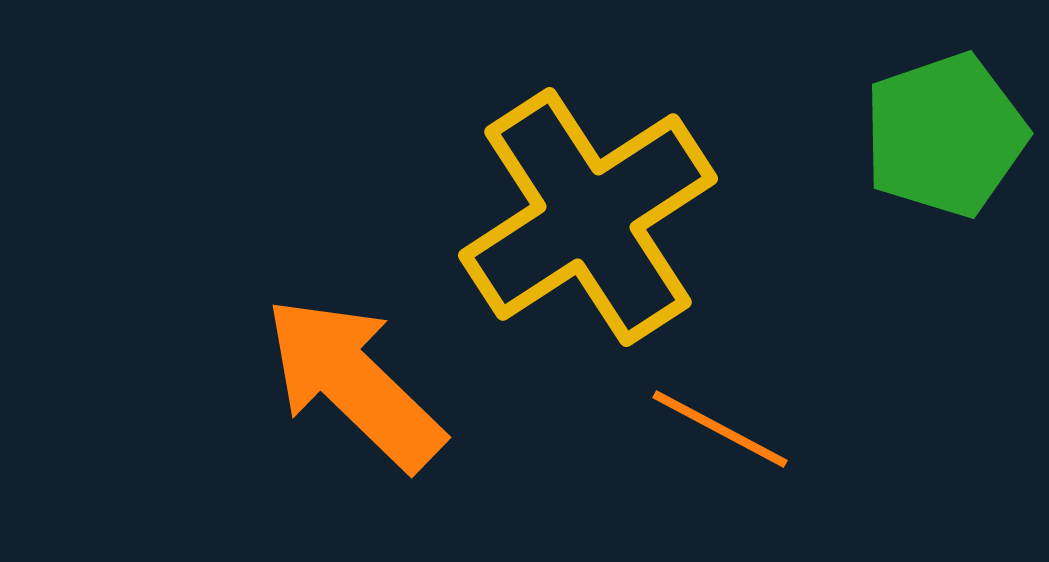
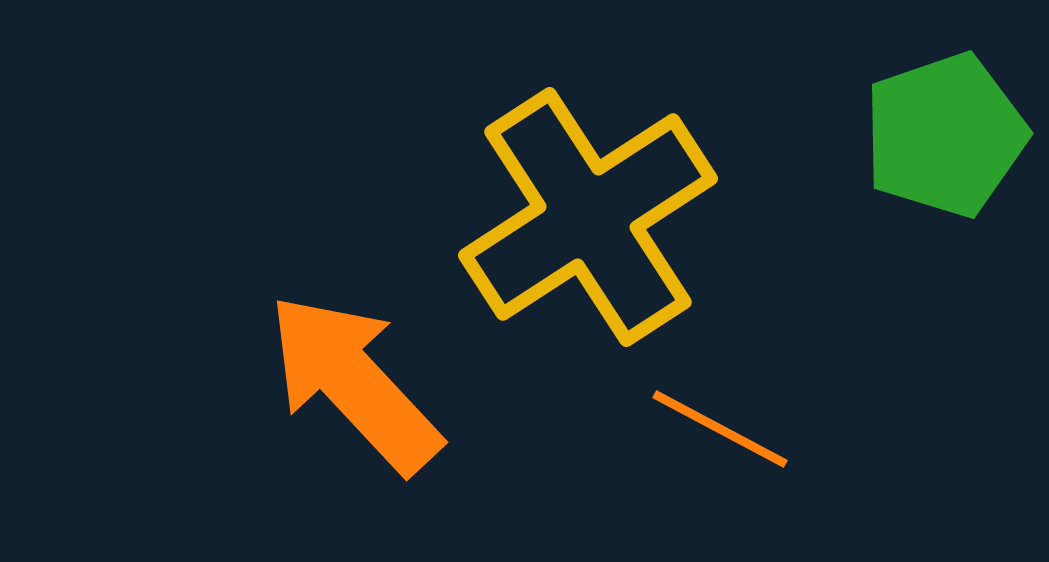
orange arrow: rotated 3 degrees clockwise
